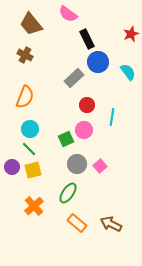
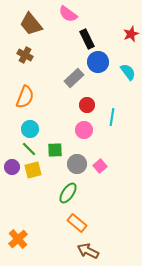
green square: moved 11 px left, 11 px down; rotated 21 degrees clockwise
orange cross: moved 16 px left, 33 px down
brown arrow: moved 23 px left, 27 px down
